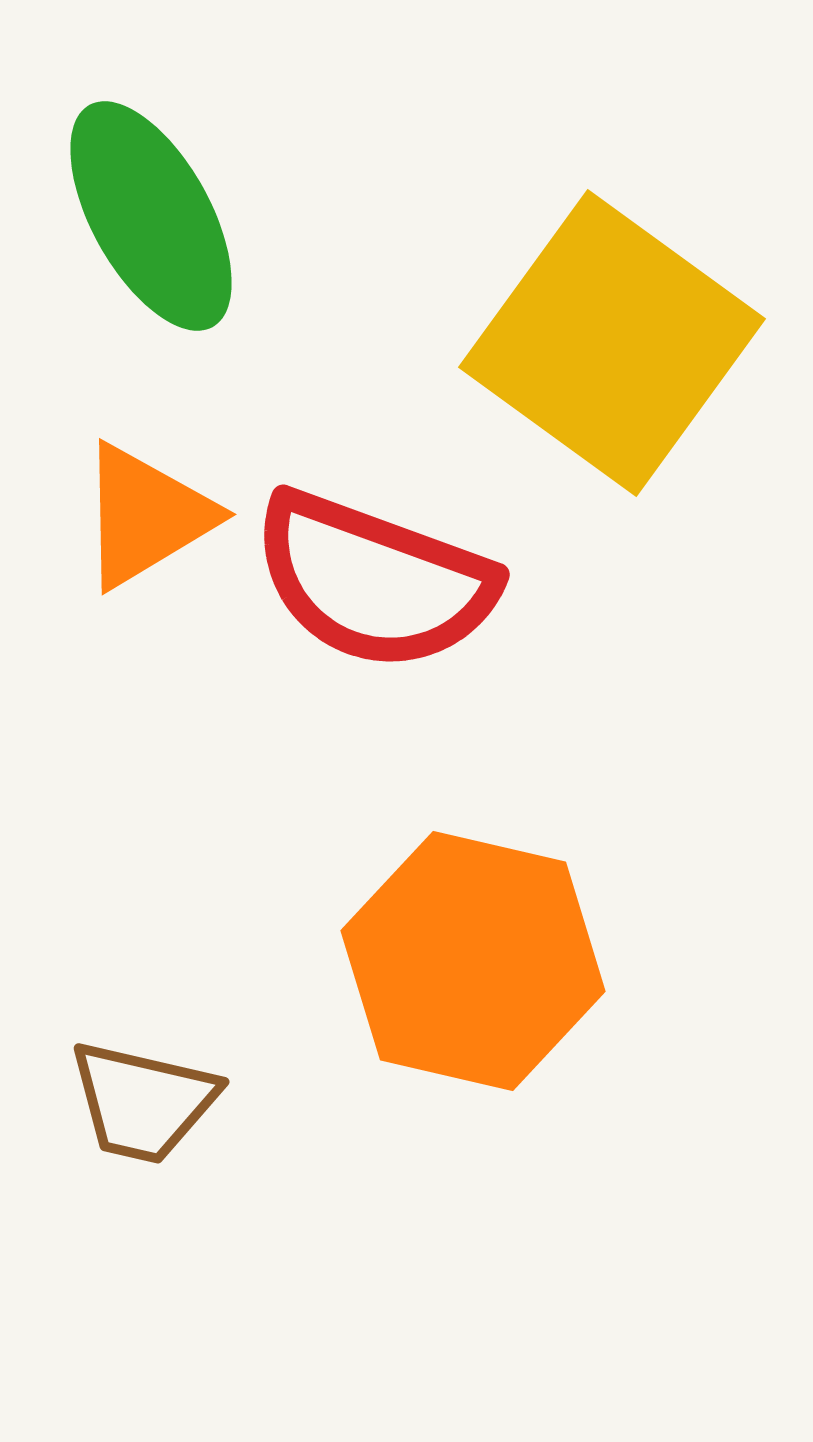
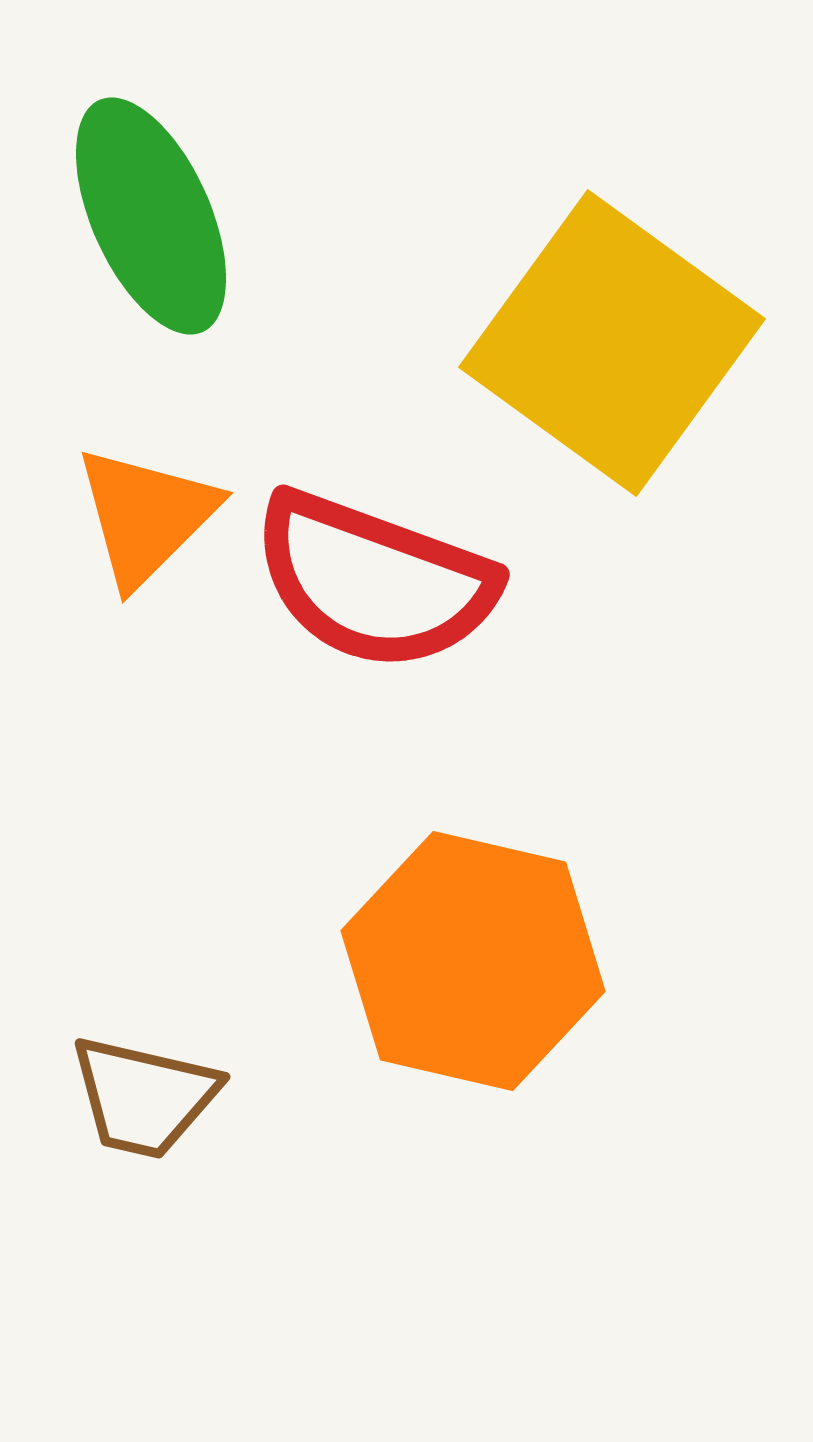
green ellipse: rotated 5 degrees clockwise
orange triangle: rotated 14 degrees counterclockwise
brown trapezoid: moved 1 px right, 5 px up
